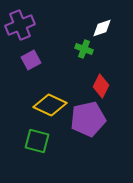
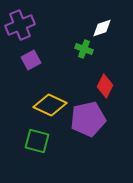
red diamond: moved 4 px right
